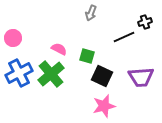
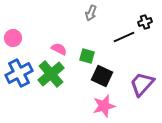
purple trapezoid: moved 1 px right, 7 px down; rotated 136 degrees clockwise
